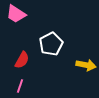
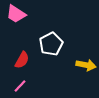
pink line: rotated 24 degrees clockwise
